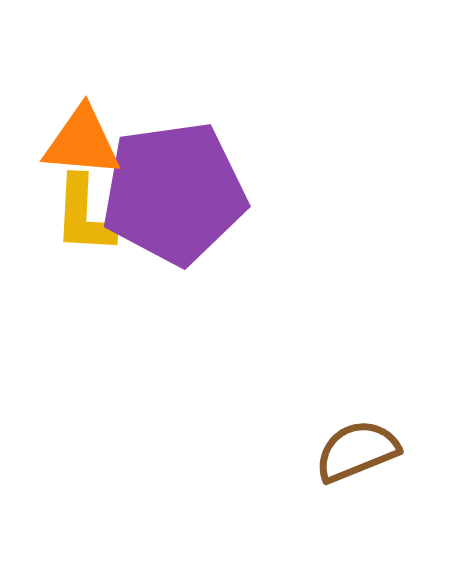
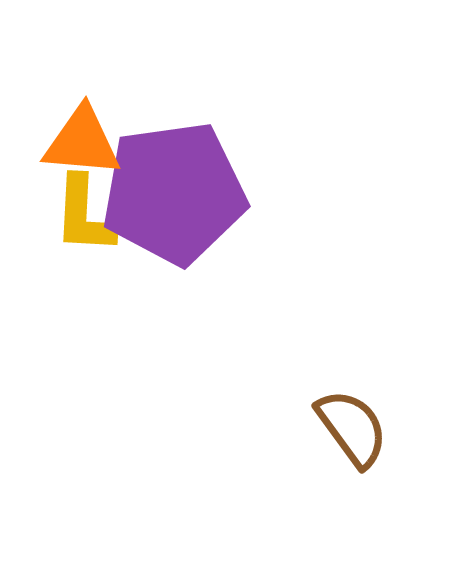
brown semicircle: moved 5 px left, 23 px up; rotated 76 degrees clockwise
